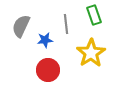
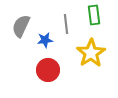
green rectangle: rotated 12 degrees clockwise
